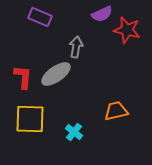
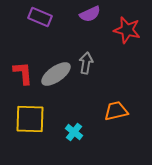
purple semicircle: moved 12 px left
gray arrow: moved 10 px right, 16 px down
red L-shape: moved 4 px up; rotated 10 degrees counterclockwise
